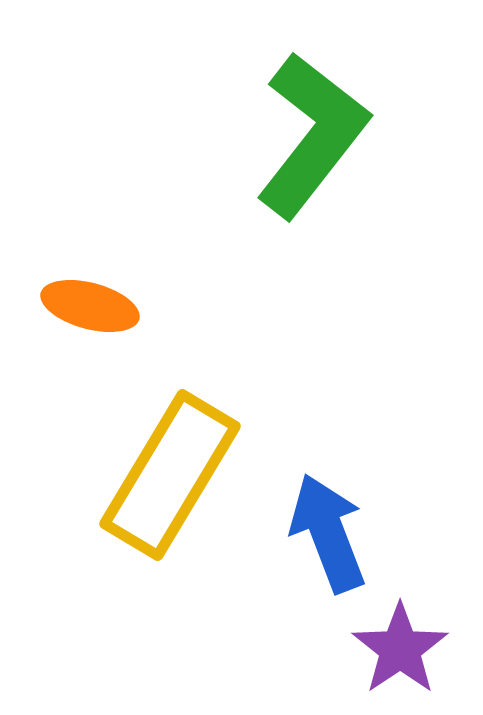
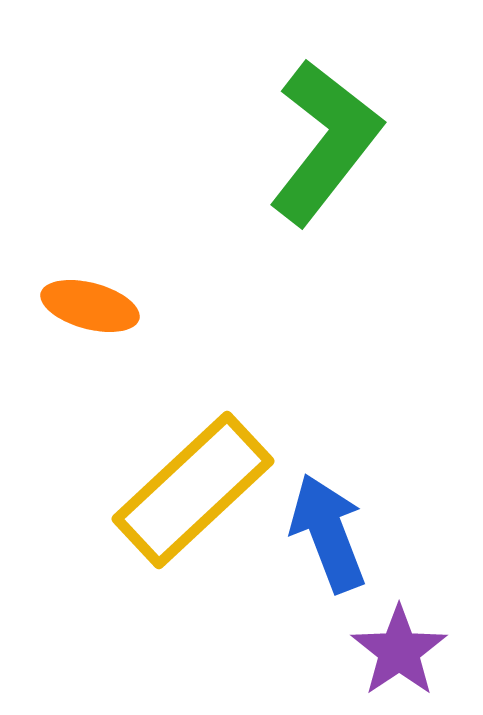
green L-shape: moved 13 px right, 7 px down
yellow rectangle: moved 23 px right, 15 px down; rotated 16 degrees clockwise
purple star: moved 1 px left, 2 px down
